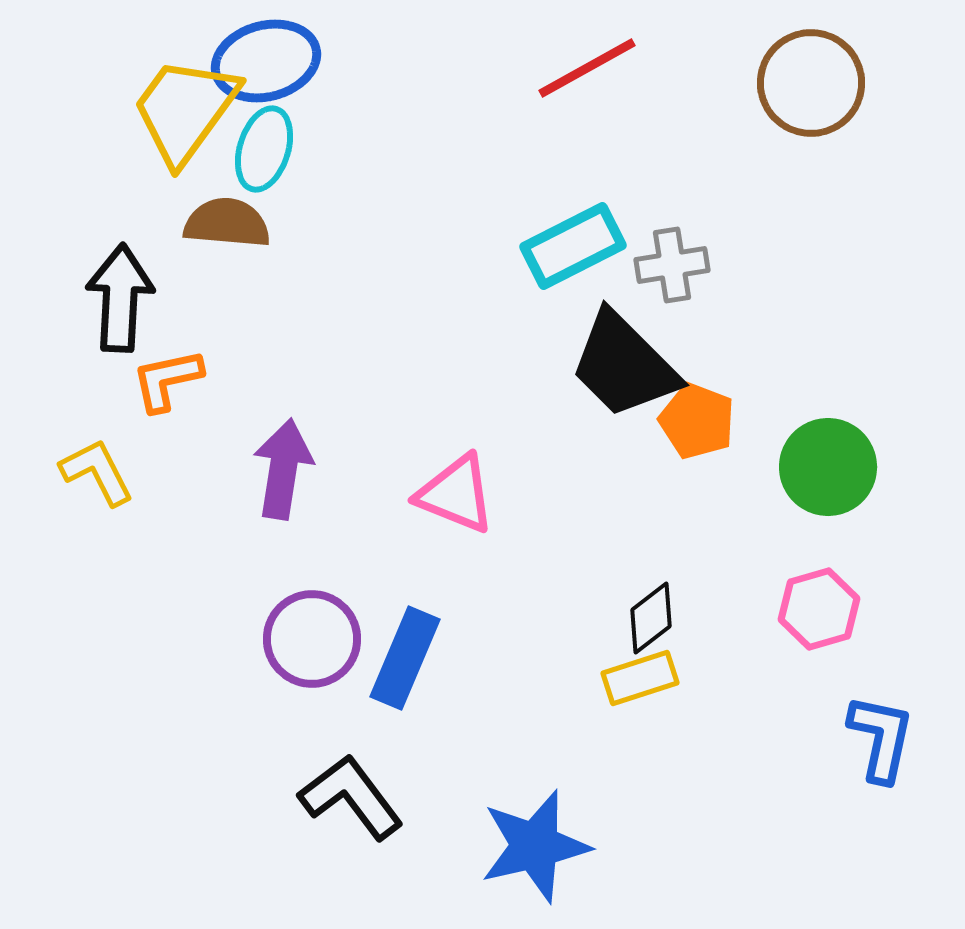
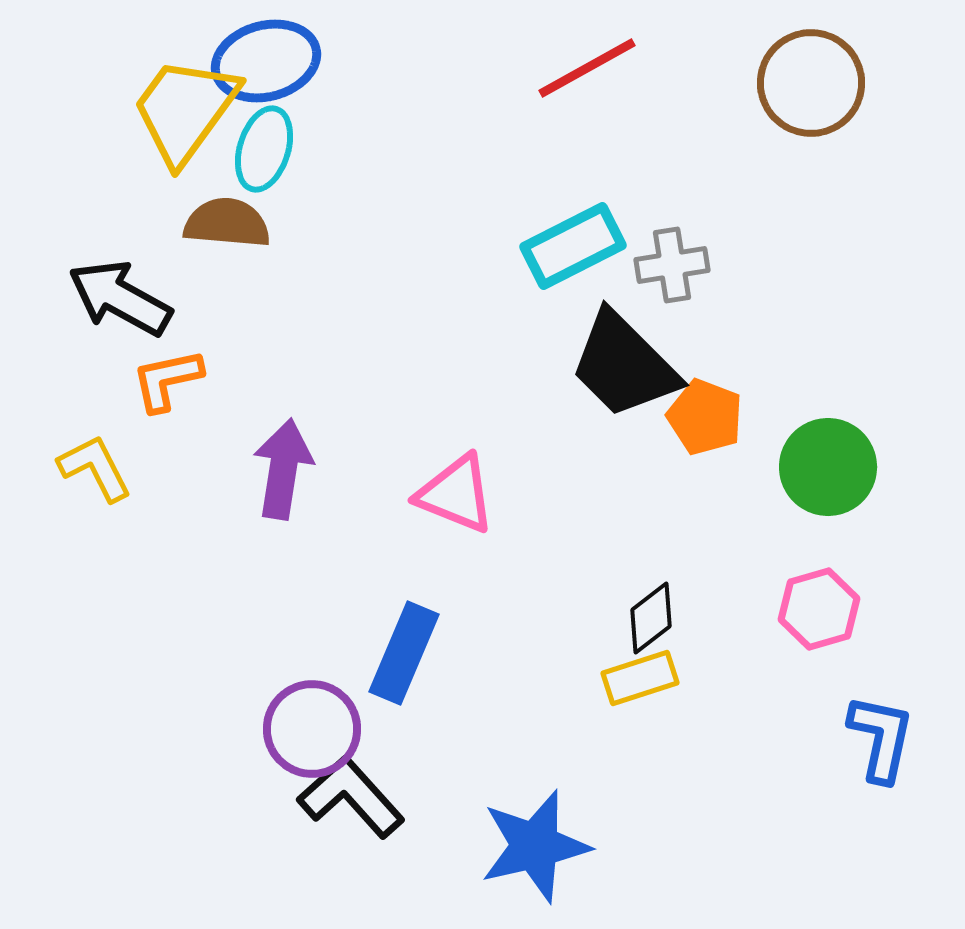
black arrow: rotated 64 degrees counterclockwise
orange pentagon: moved 8 px right, 4 px up
yellow L-shape: moved 2 px left, 4 px up
purple circle: moved 90 px down
blue rectangle: moved 1 px left, 5 px up
black L-shape: rotated 5 degrees counterclockwise
